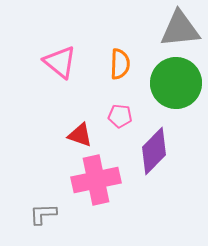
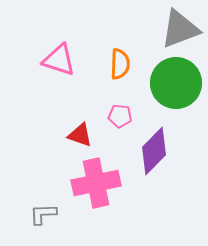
gray triangle: rotated 15 degrees counterclockwise
pink triangle: moved 1 px left, 2 px up; rotated 21 degrees counterclockwise
pink cross: moved 3 px down
